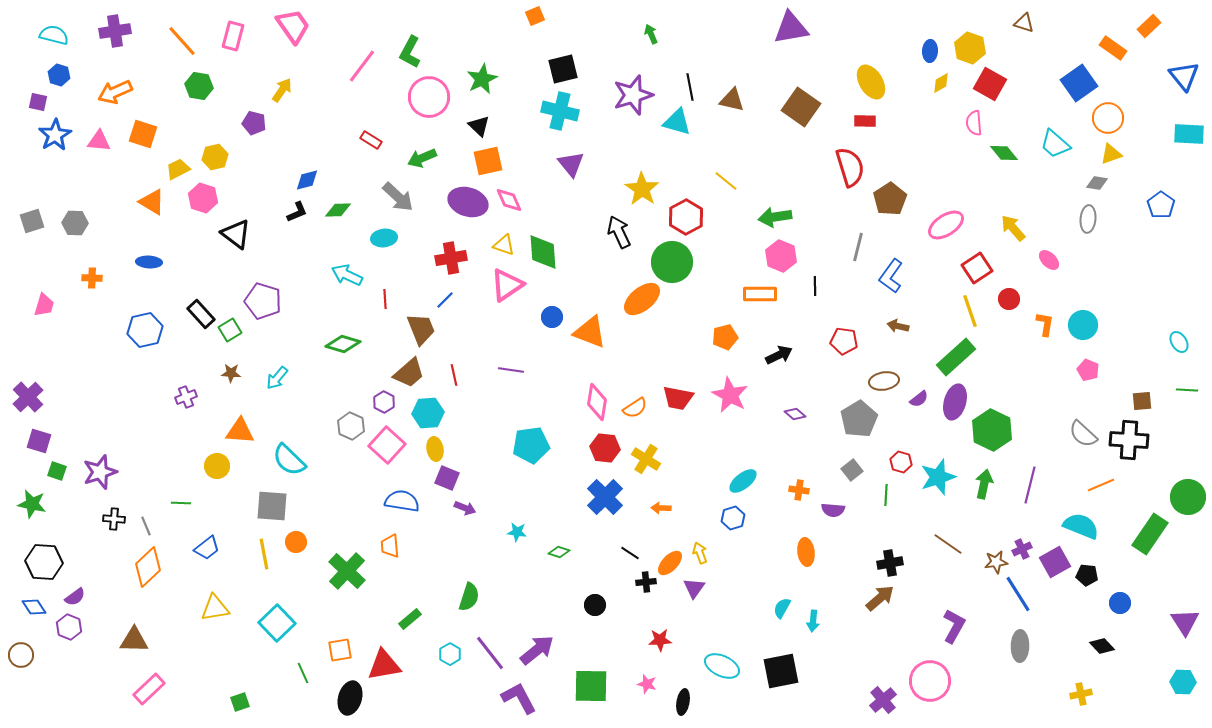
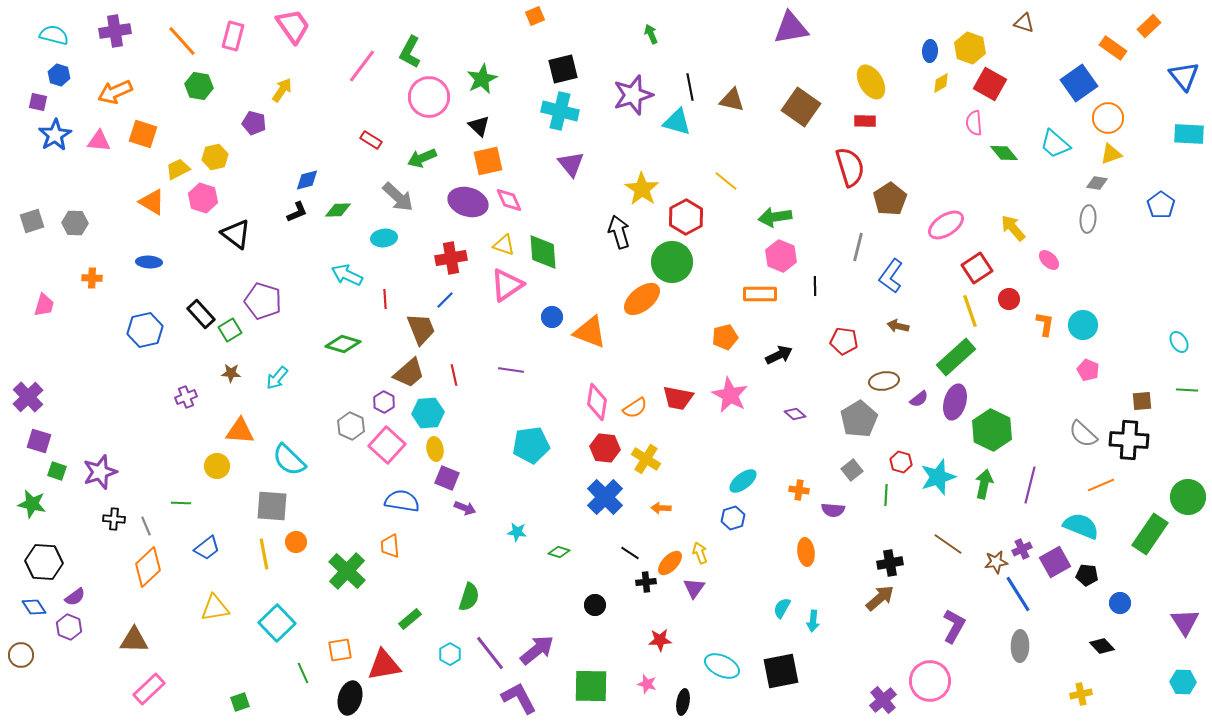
black arrow at (619, 232): rotated 8 degrees clockwise
